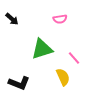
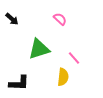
pink semicircle: rotated 128 degrees counterclockwise
green triangle: moved 3 px left
yellow semicircle: rotated 30 degrees clockwise
black L-shape: rotated 20 degrees counterclockwise
